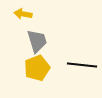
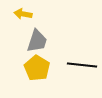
gray trapezoid: rotated 35 degrees clockwise
yellow pentagon: rotated 20 degrees counterclockwise
